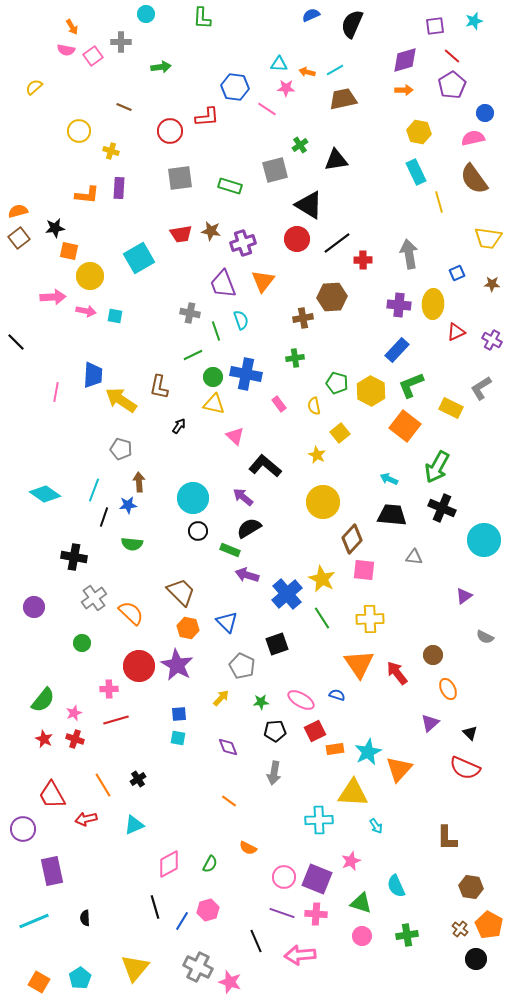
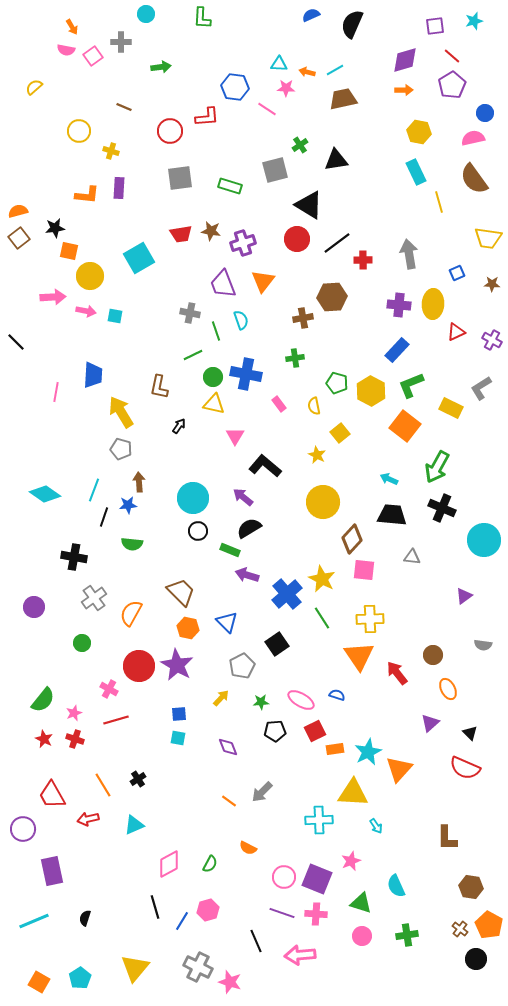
yellow arrow at (121, 400): moved 12 px down; rotated 24 degrees clockwise
pink triangle at (235, 436): rotated 18 degrees clockwise
gray triangle at (414, 557): moved 2 px left
orange semicircle at (131, 613): rotated 104 degrees counterclockwise
gray semicircle at (485, 637): moved 2 px left, 8 px down; rotated 18 degrees counterclockwise
black square at (277, 644): rotated 15 degrees counterclockwise
orange triangle at (359, 664): moved 8 px up
gray pentagon at (242, 666): rotated 20 degrees clockwise
pink cross at (109, 689): rotated 30 degrees clockwise
gray arrow at (274, 773): moved 12 px left, 19 px down; rotated 35 degrees clockwise
red arrow at (86, 819): moved 2 px right
black semicircle at (85, 918): rotated 21 degrees clockwise
